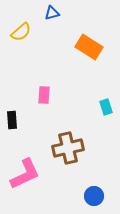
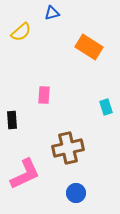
blue circle: moved 18 px left, 3 px up
